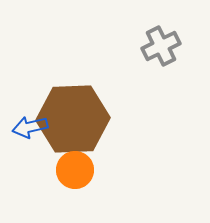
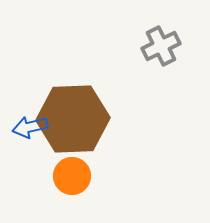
orange circle: moved 3 px left, 6 px down
